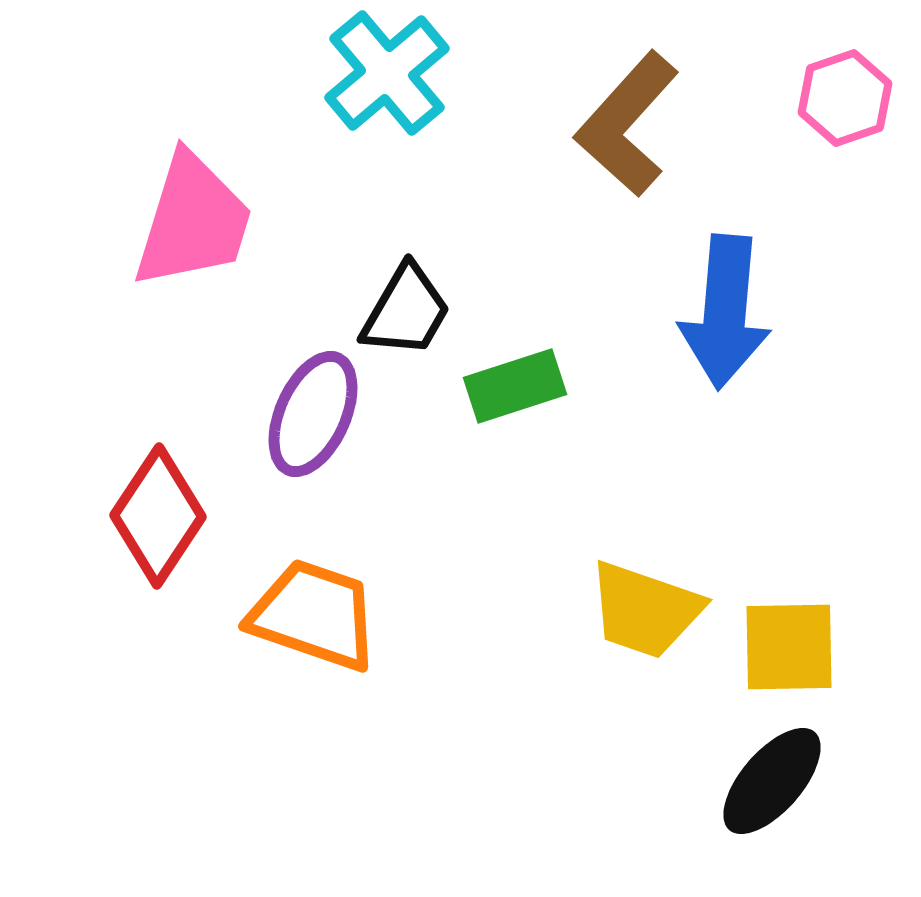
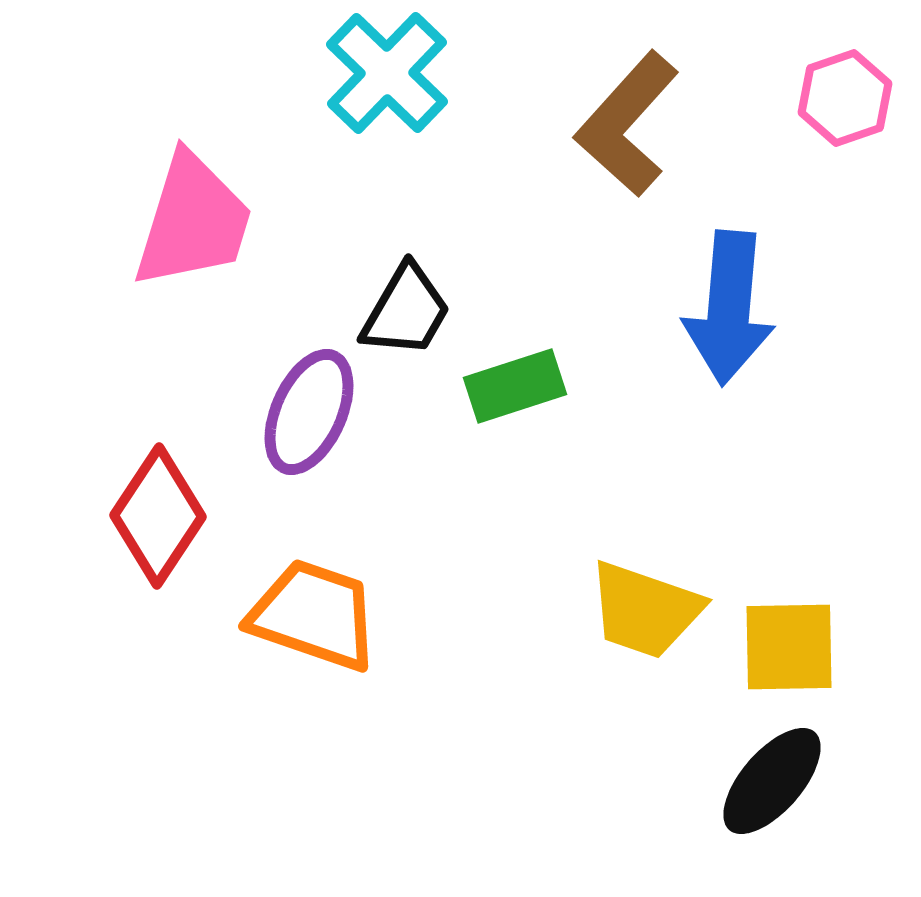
cyan cross: rotated 6 degrees counterclockwise
blue arrow: moved 4 px right, 4 px up
purple ellipse: moved 4 px left, 2 px up
